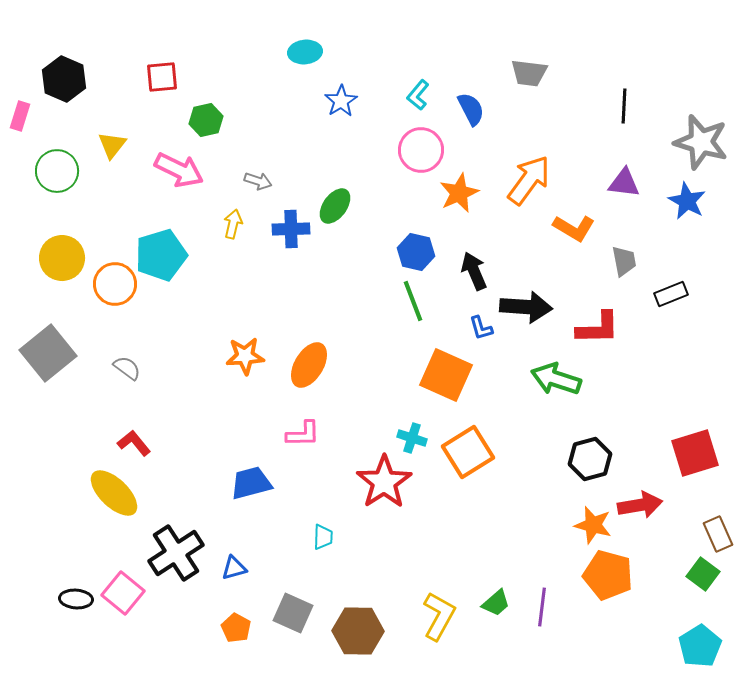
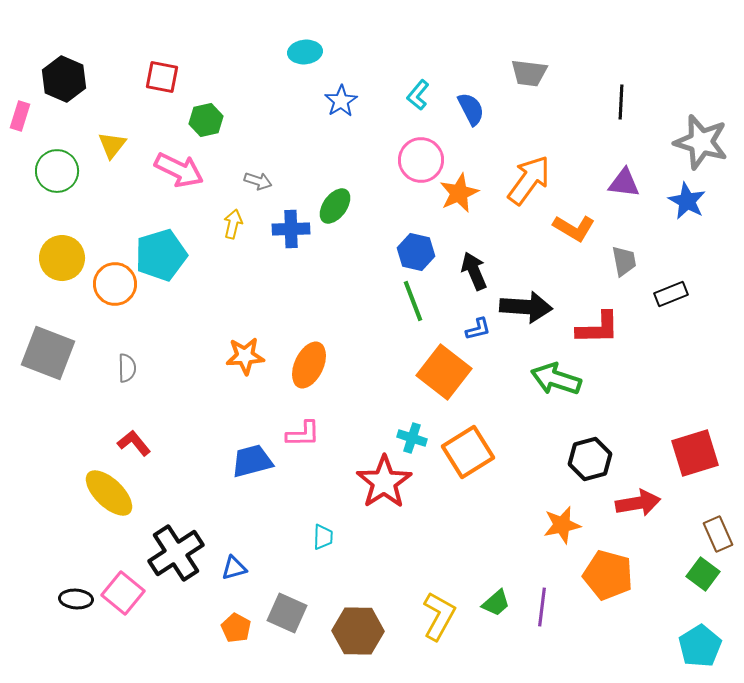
red square at (162, 77): rotated 16 degrees clockwise
black line at (624, 106): moved 3 px left, 4 px up
pink circle at (421, 150): moved 10 px down
blue L-shape at (481, 328): moved 3 px left, 1 px down; rotated 88 degrees counterclockwise
gray square at (48, 353): rotated 30 degrees counterclockwise
orange ellipse at (309, 365): rotated 6 degrees counterclockwise
gray semicircle at (127, 368): rotated 52 degrees clockwise
orange square at (446, 375): moved 2 px left, 3 px up; rotated 14 degrees clockwise
blue trapezoid at (251, 483): moved 1 px right, 22 px up
yellow ellipse at (114, 493): moved 5 px left
red arrow at (640, 505): moved 2 px left, 2 px up
orange star at (593, 525): moved 31 px left; rotated 27 degrees counterclockwise
gray square at (293, 613): moved 6 px left
